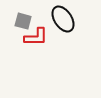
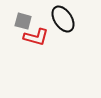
red L-shape: rotated 15 degrees clockwise
